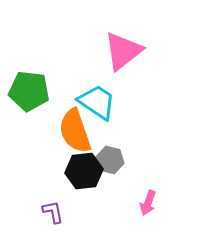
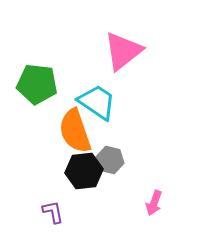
green pentagon: moved 8 px right, 7 px up
pink arrow: moved 6 px right
